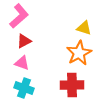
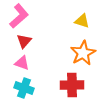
yellow triangle: moved 2 px left, 7 px up
red triangle: rotated 21 degrees counterclockwise
orange star: moved 4 px right
